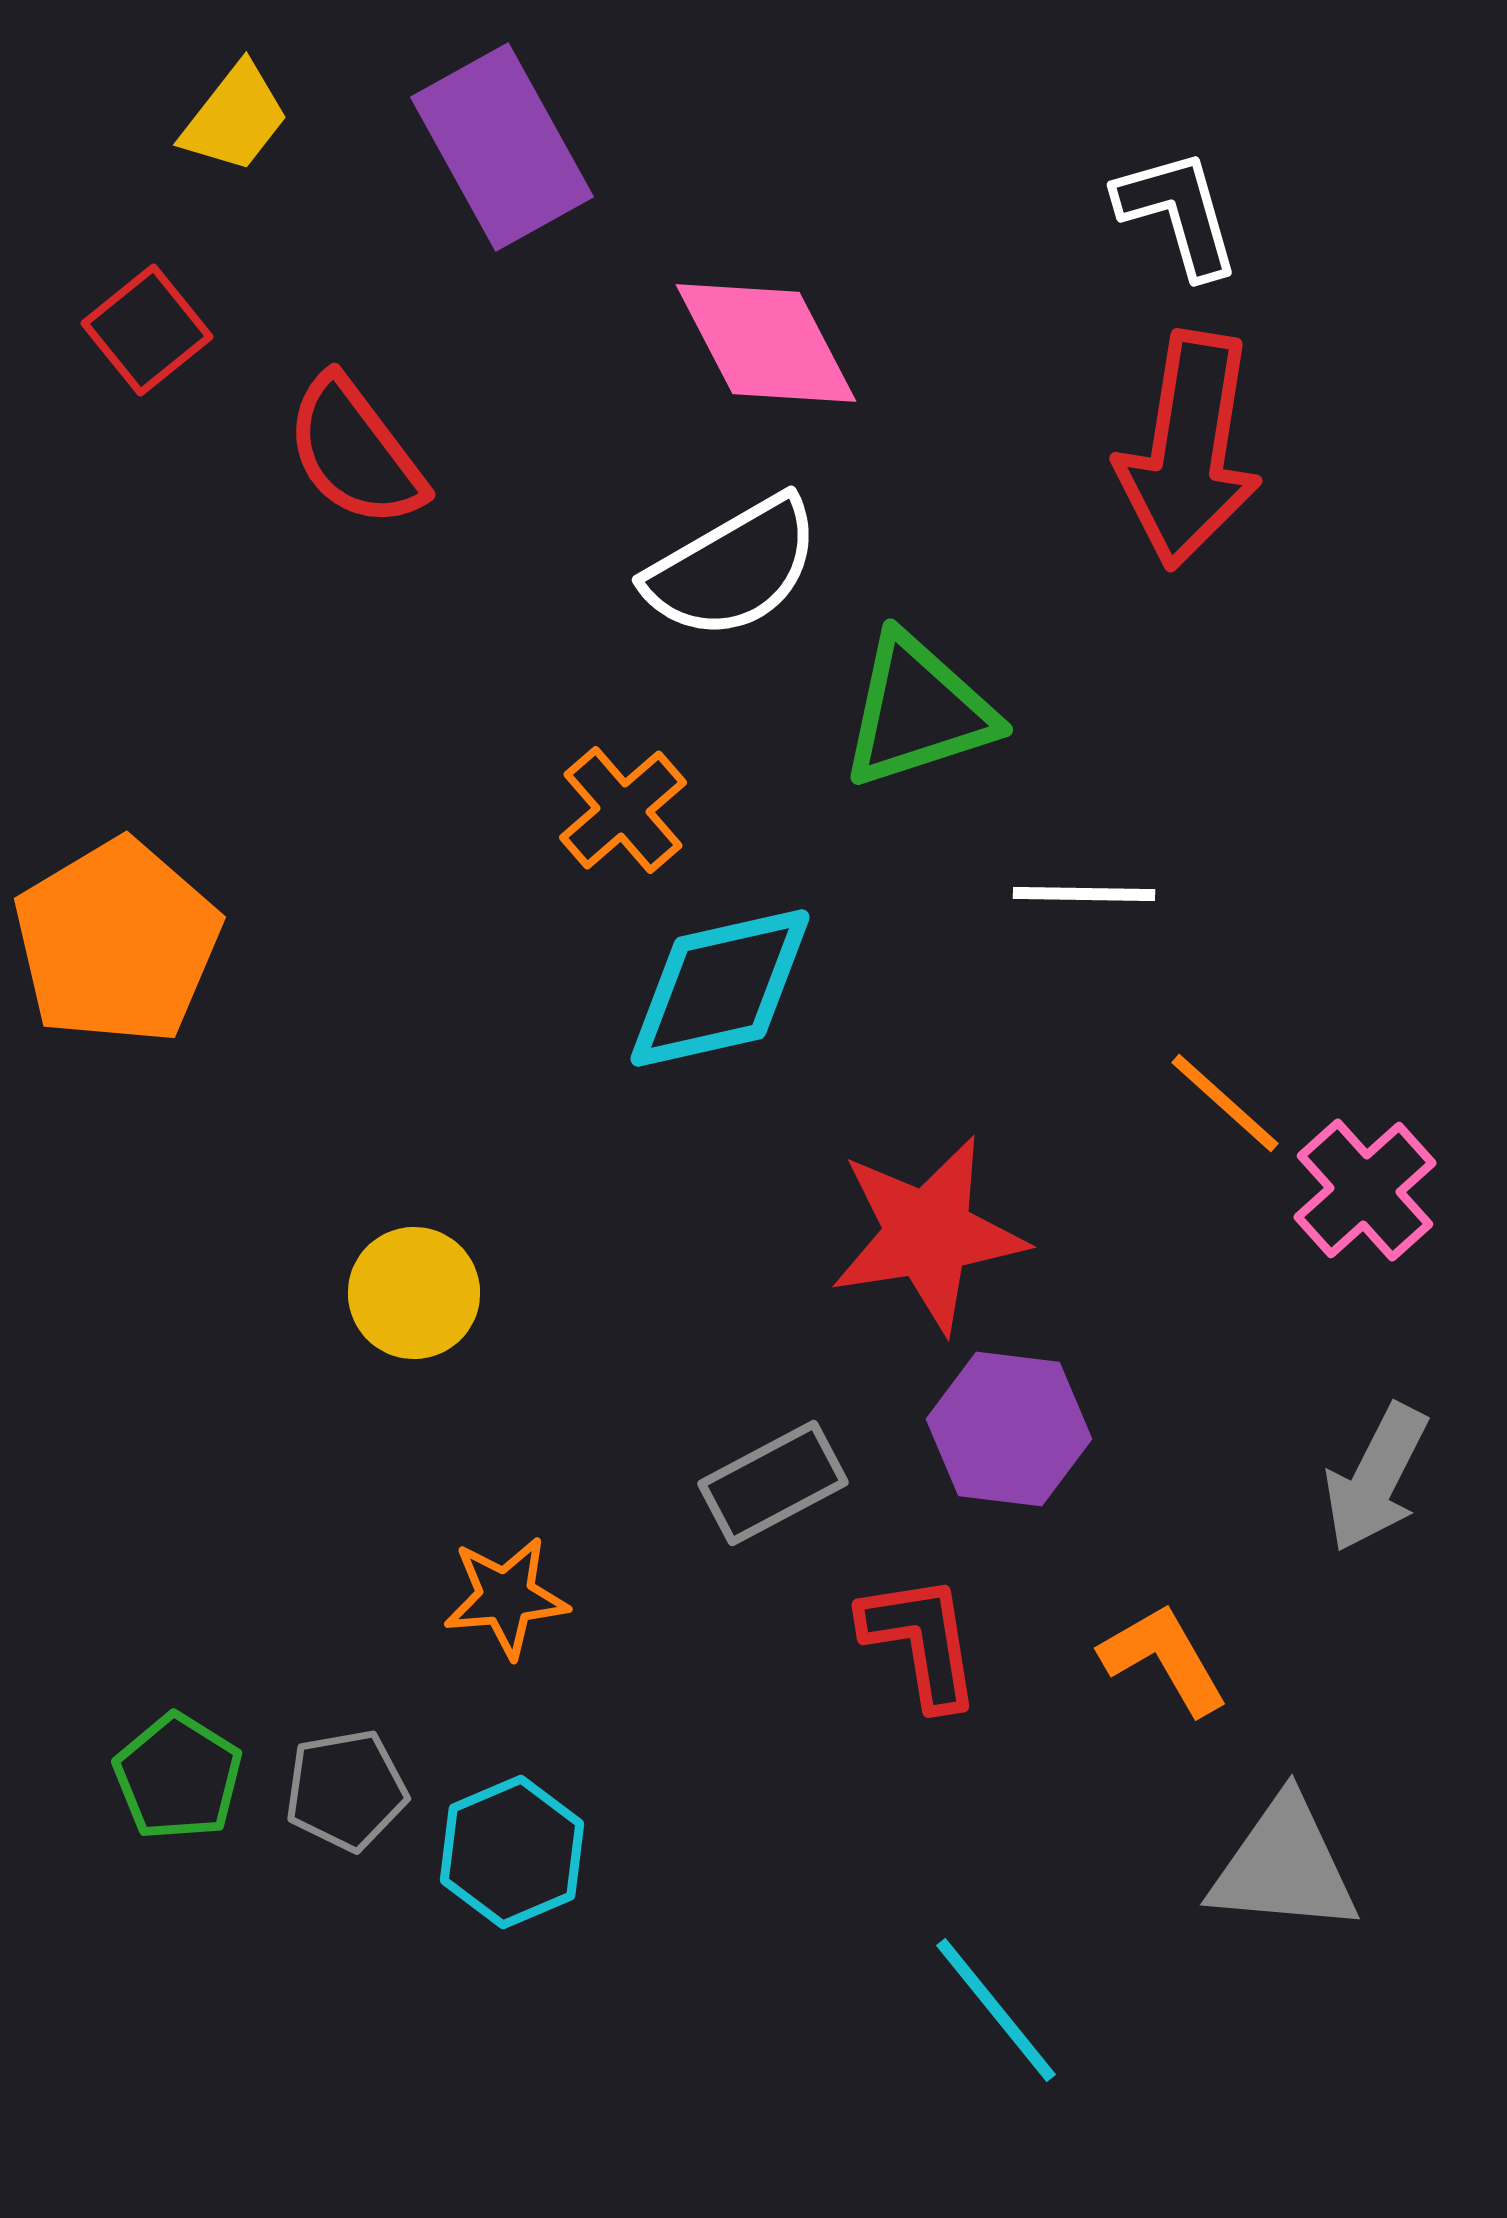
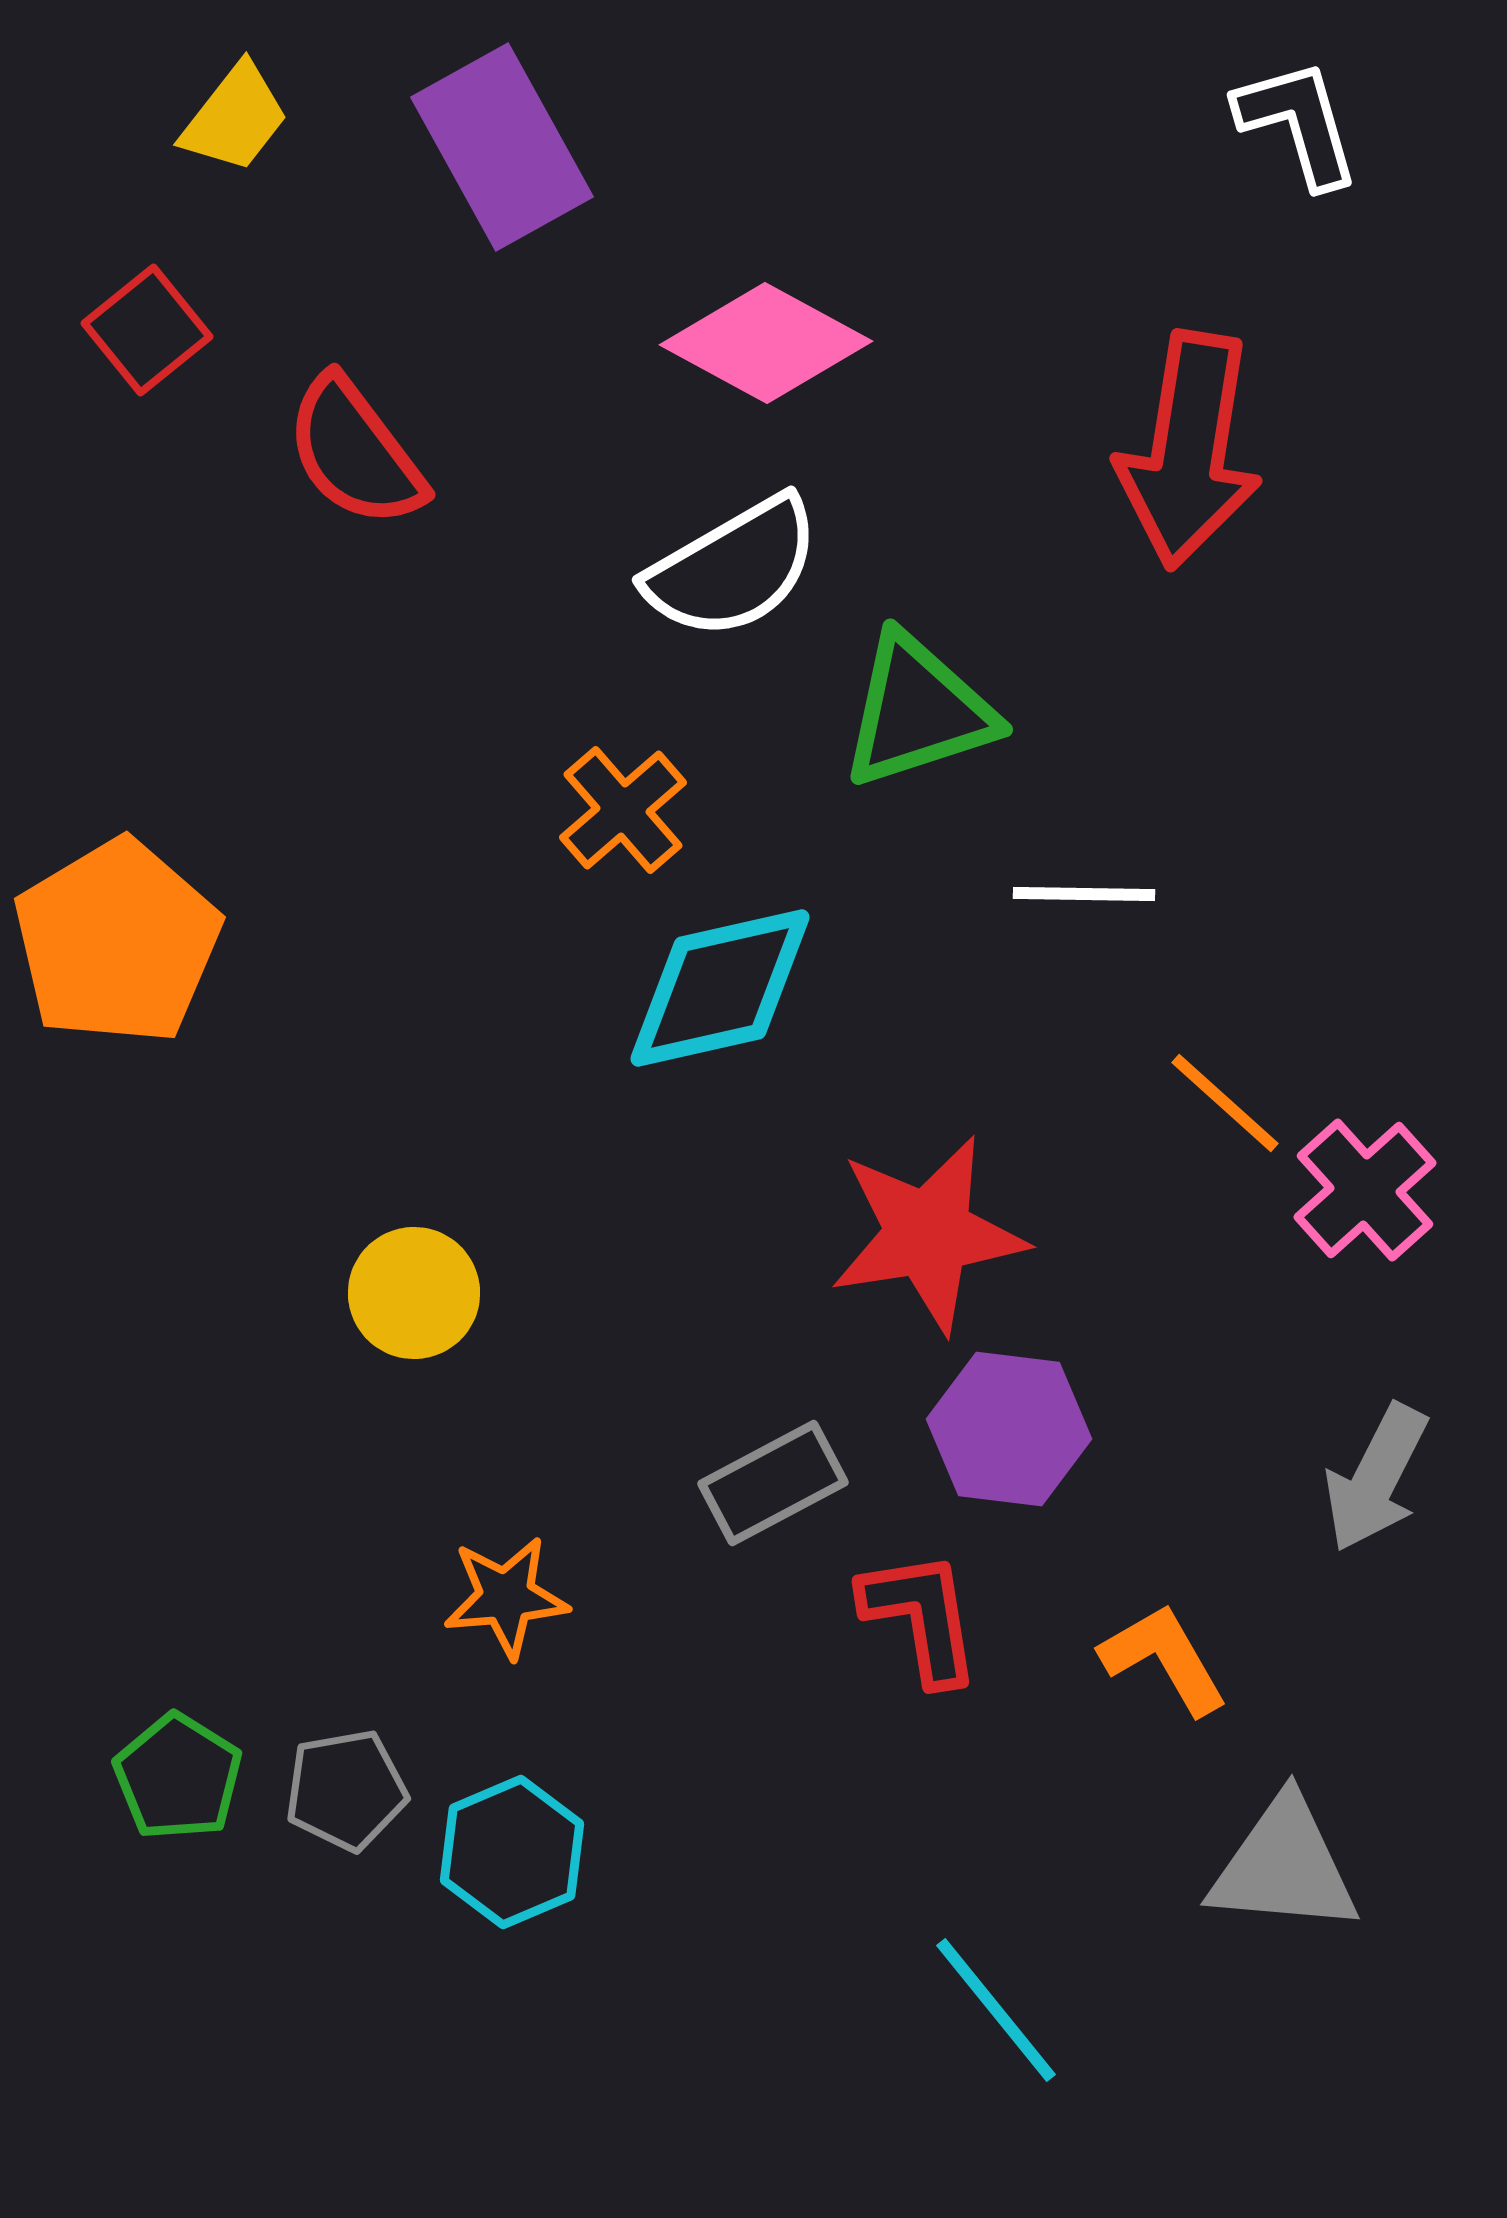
white L-shape: moved 120 px right, 90 px up
pink diamond: rotated 34 degrees counterclockwise
red L-shape: moved 24 px up
